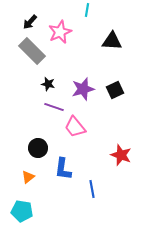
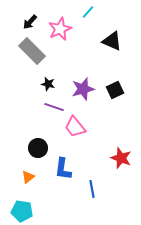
cyan line: moved 1 px right, 2 px down; rotated 32 degrees clockwise
pink star: moved 3 px up
black triangle: rotated 20 degrees clockwise
red star: moved 3 px down
